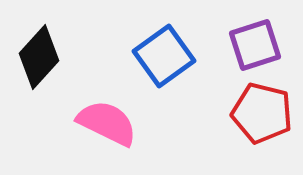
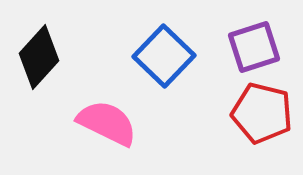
purple square: moved 1 px left, 2 px down
blue square: rotated 10 degrees counterclockwise
